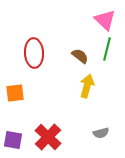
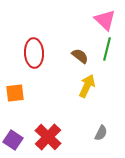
yellow arrow: rotated 10 degrees clockwise
gray semicircle: rotated 49 degrees counterclockwise
purple square: rotated 24 degrees clockwise
